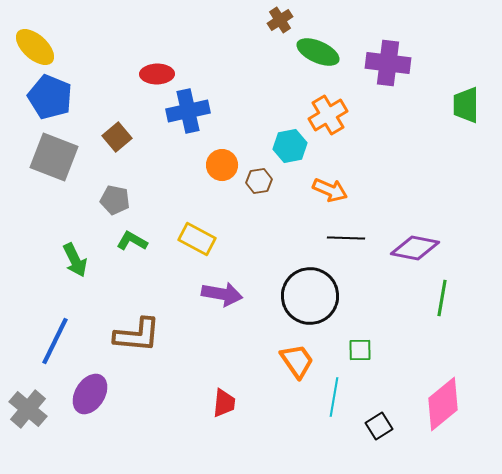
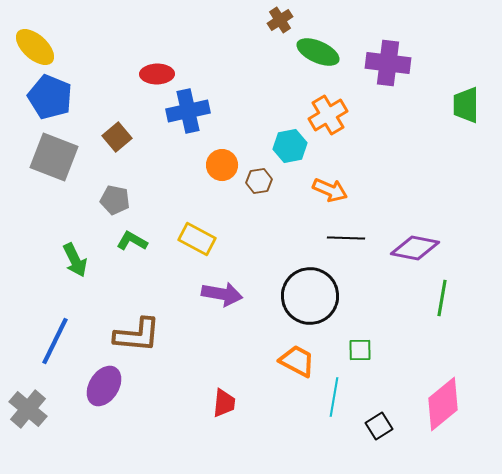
orange trapezoid: rotated 27 degrees counterclockwise
purple ellipse: moved 14 px right, 8 px up
